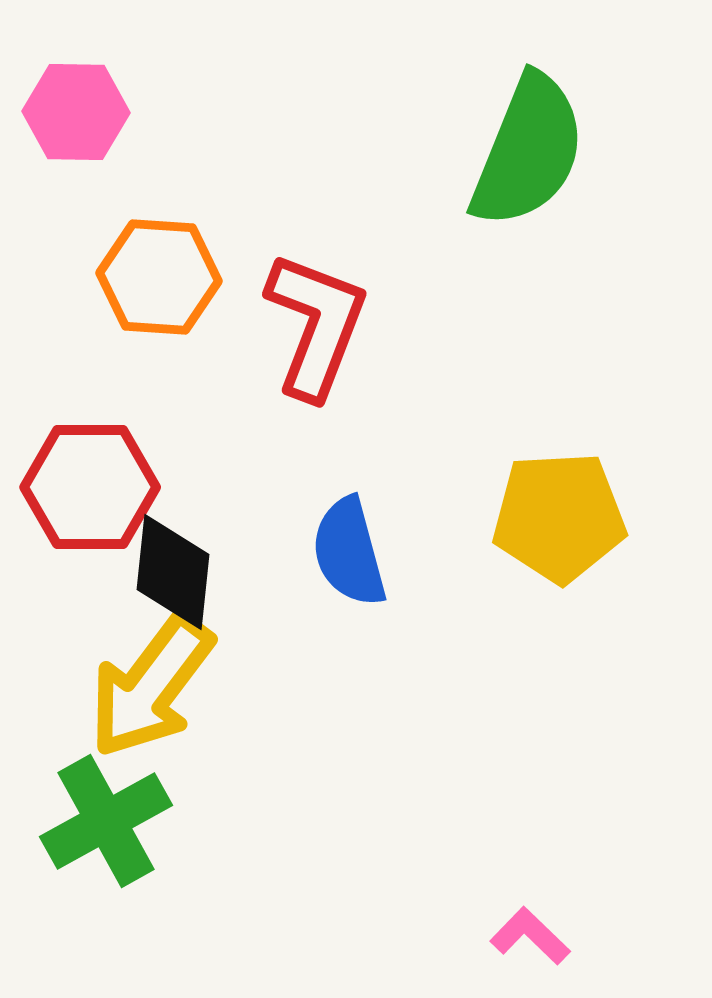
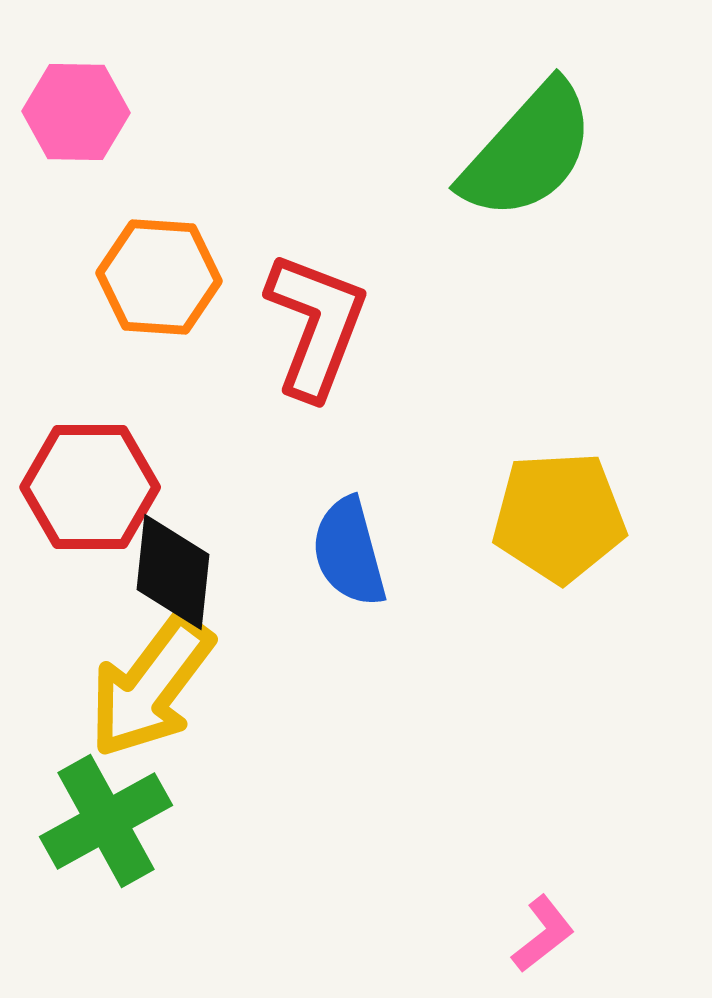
green semicircle: rotated 20 degrees clockwise
pink L-shape: moved 13 px right, 2 px up; rotated 98 degrees clockwise
